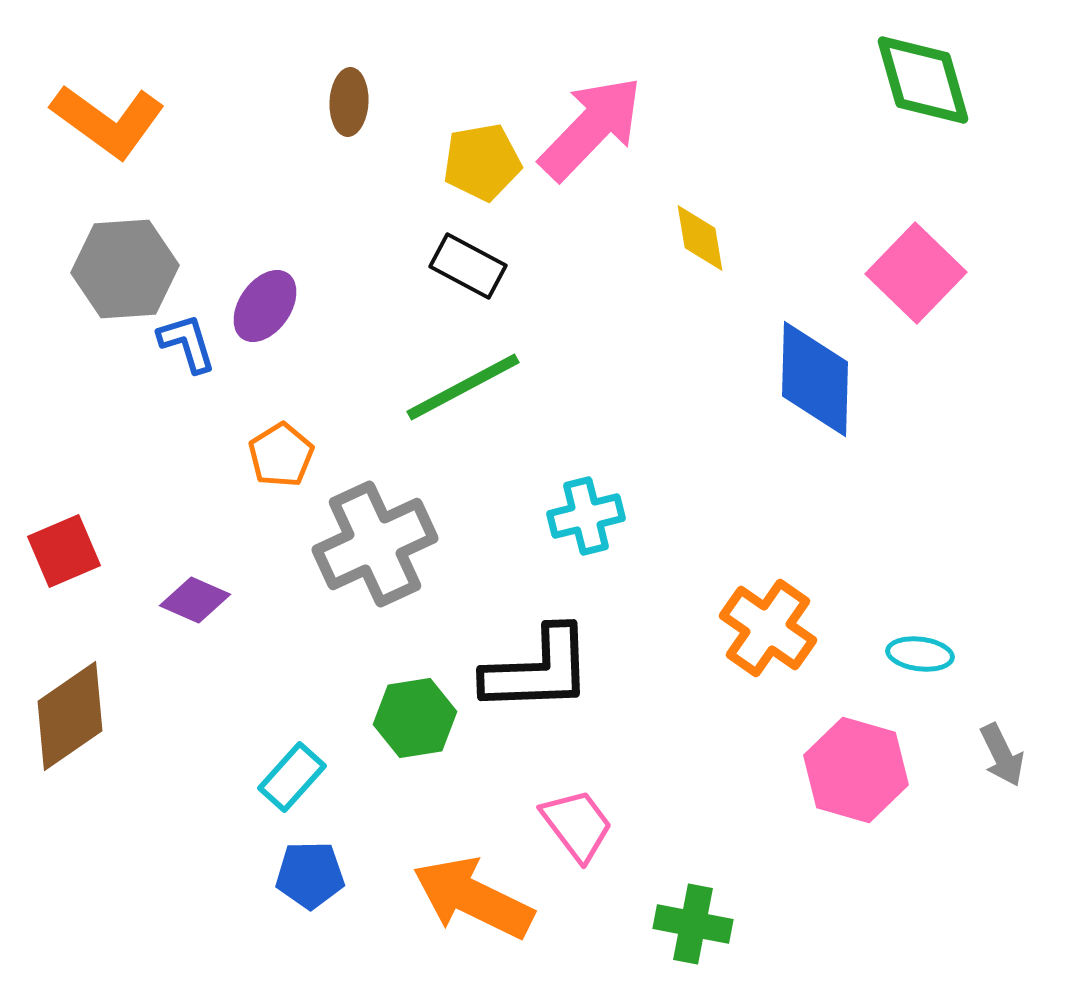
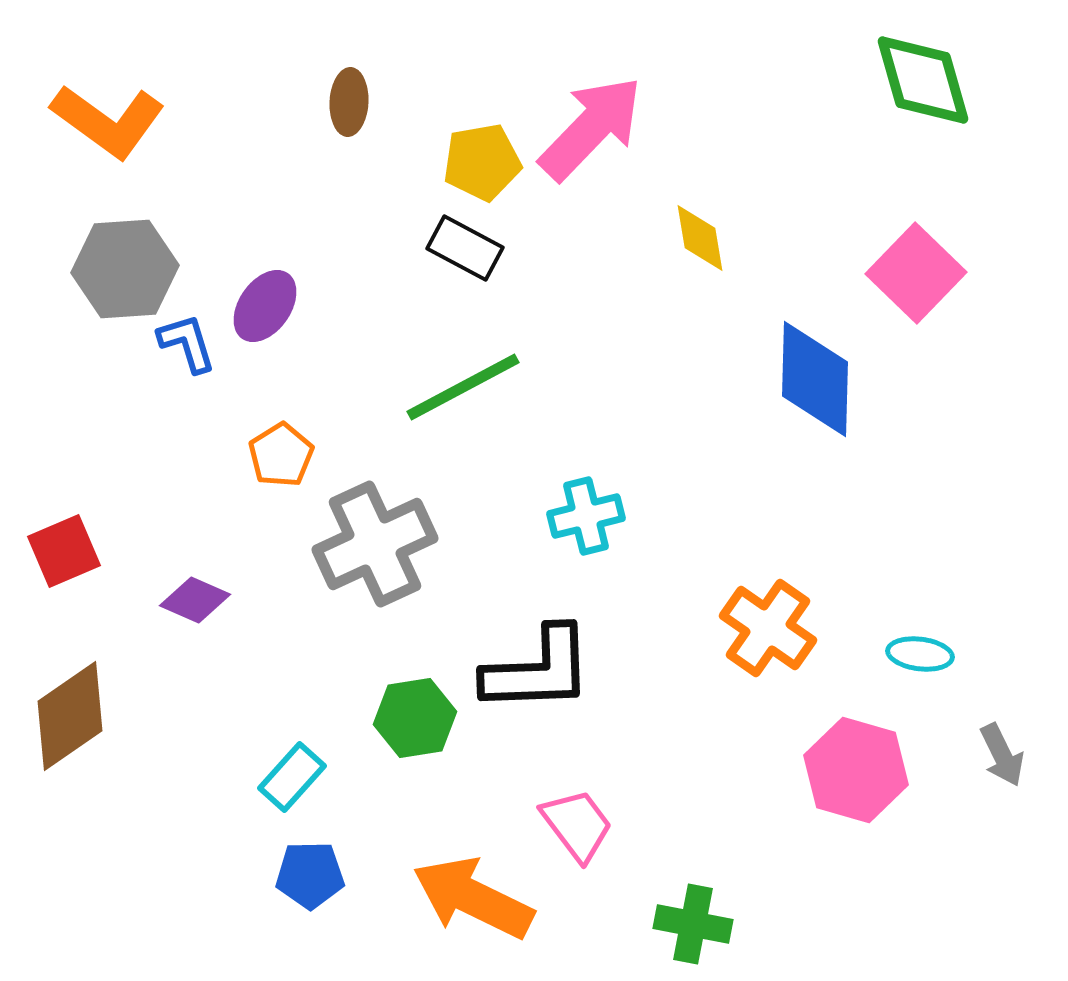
black rectangle: moved 3 px left, 18 px up
